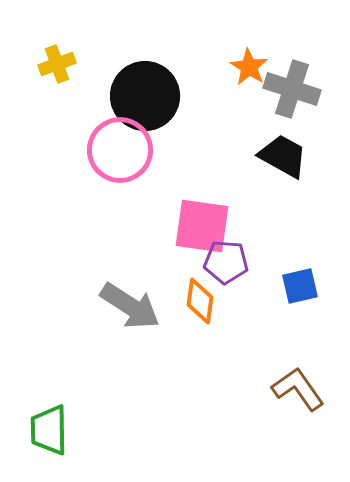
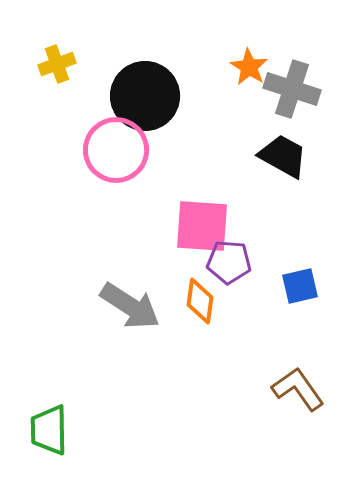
pink circle: moved 4 px left
pink square: rotated 4 degrees counterclockwise
purple pentagon: moved 3 px right
